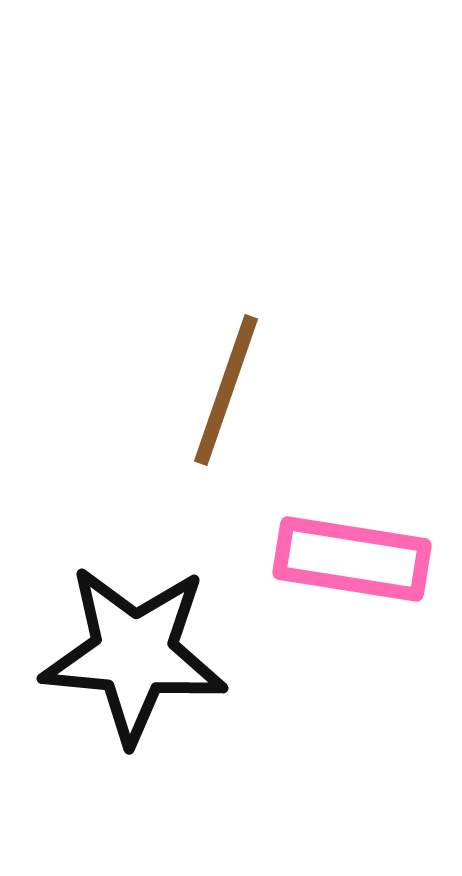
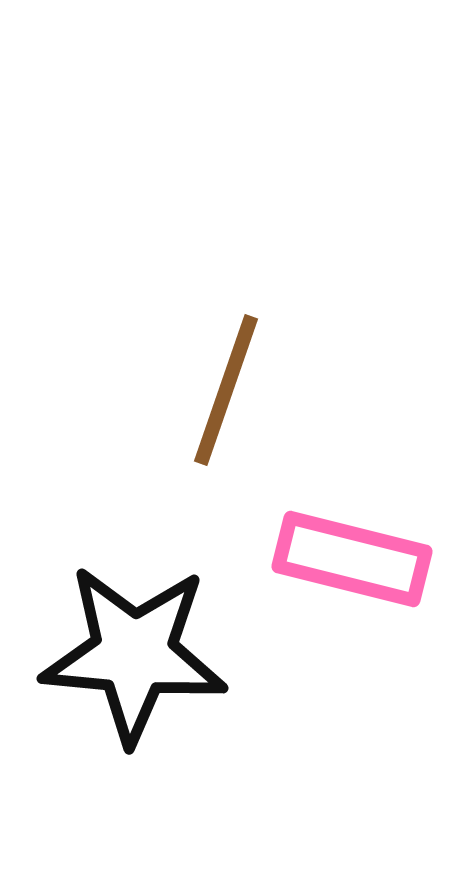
pink rectangle: rotated 5 degrees clockwise
